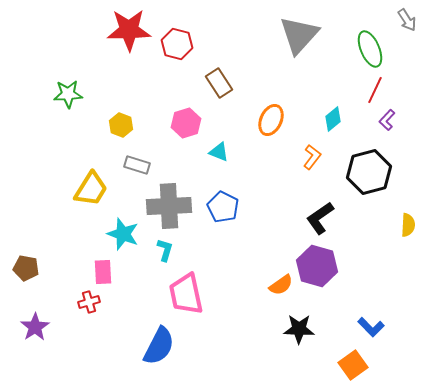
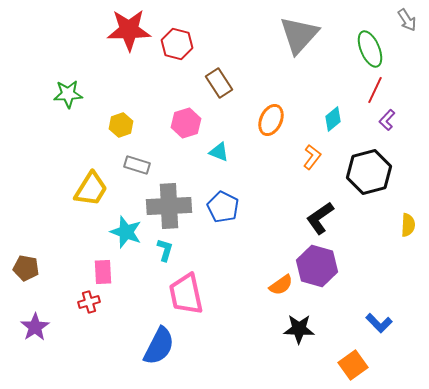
yellow hexagon: rotated 20 degrees clockwise
cyan star: moved 3 px right, 2 px up
blue L-shape: moved 8 px right, 4 px up
